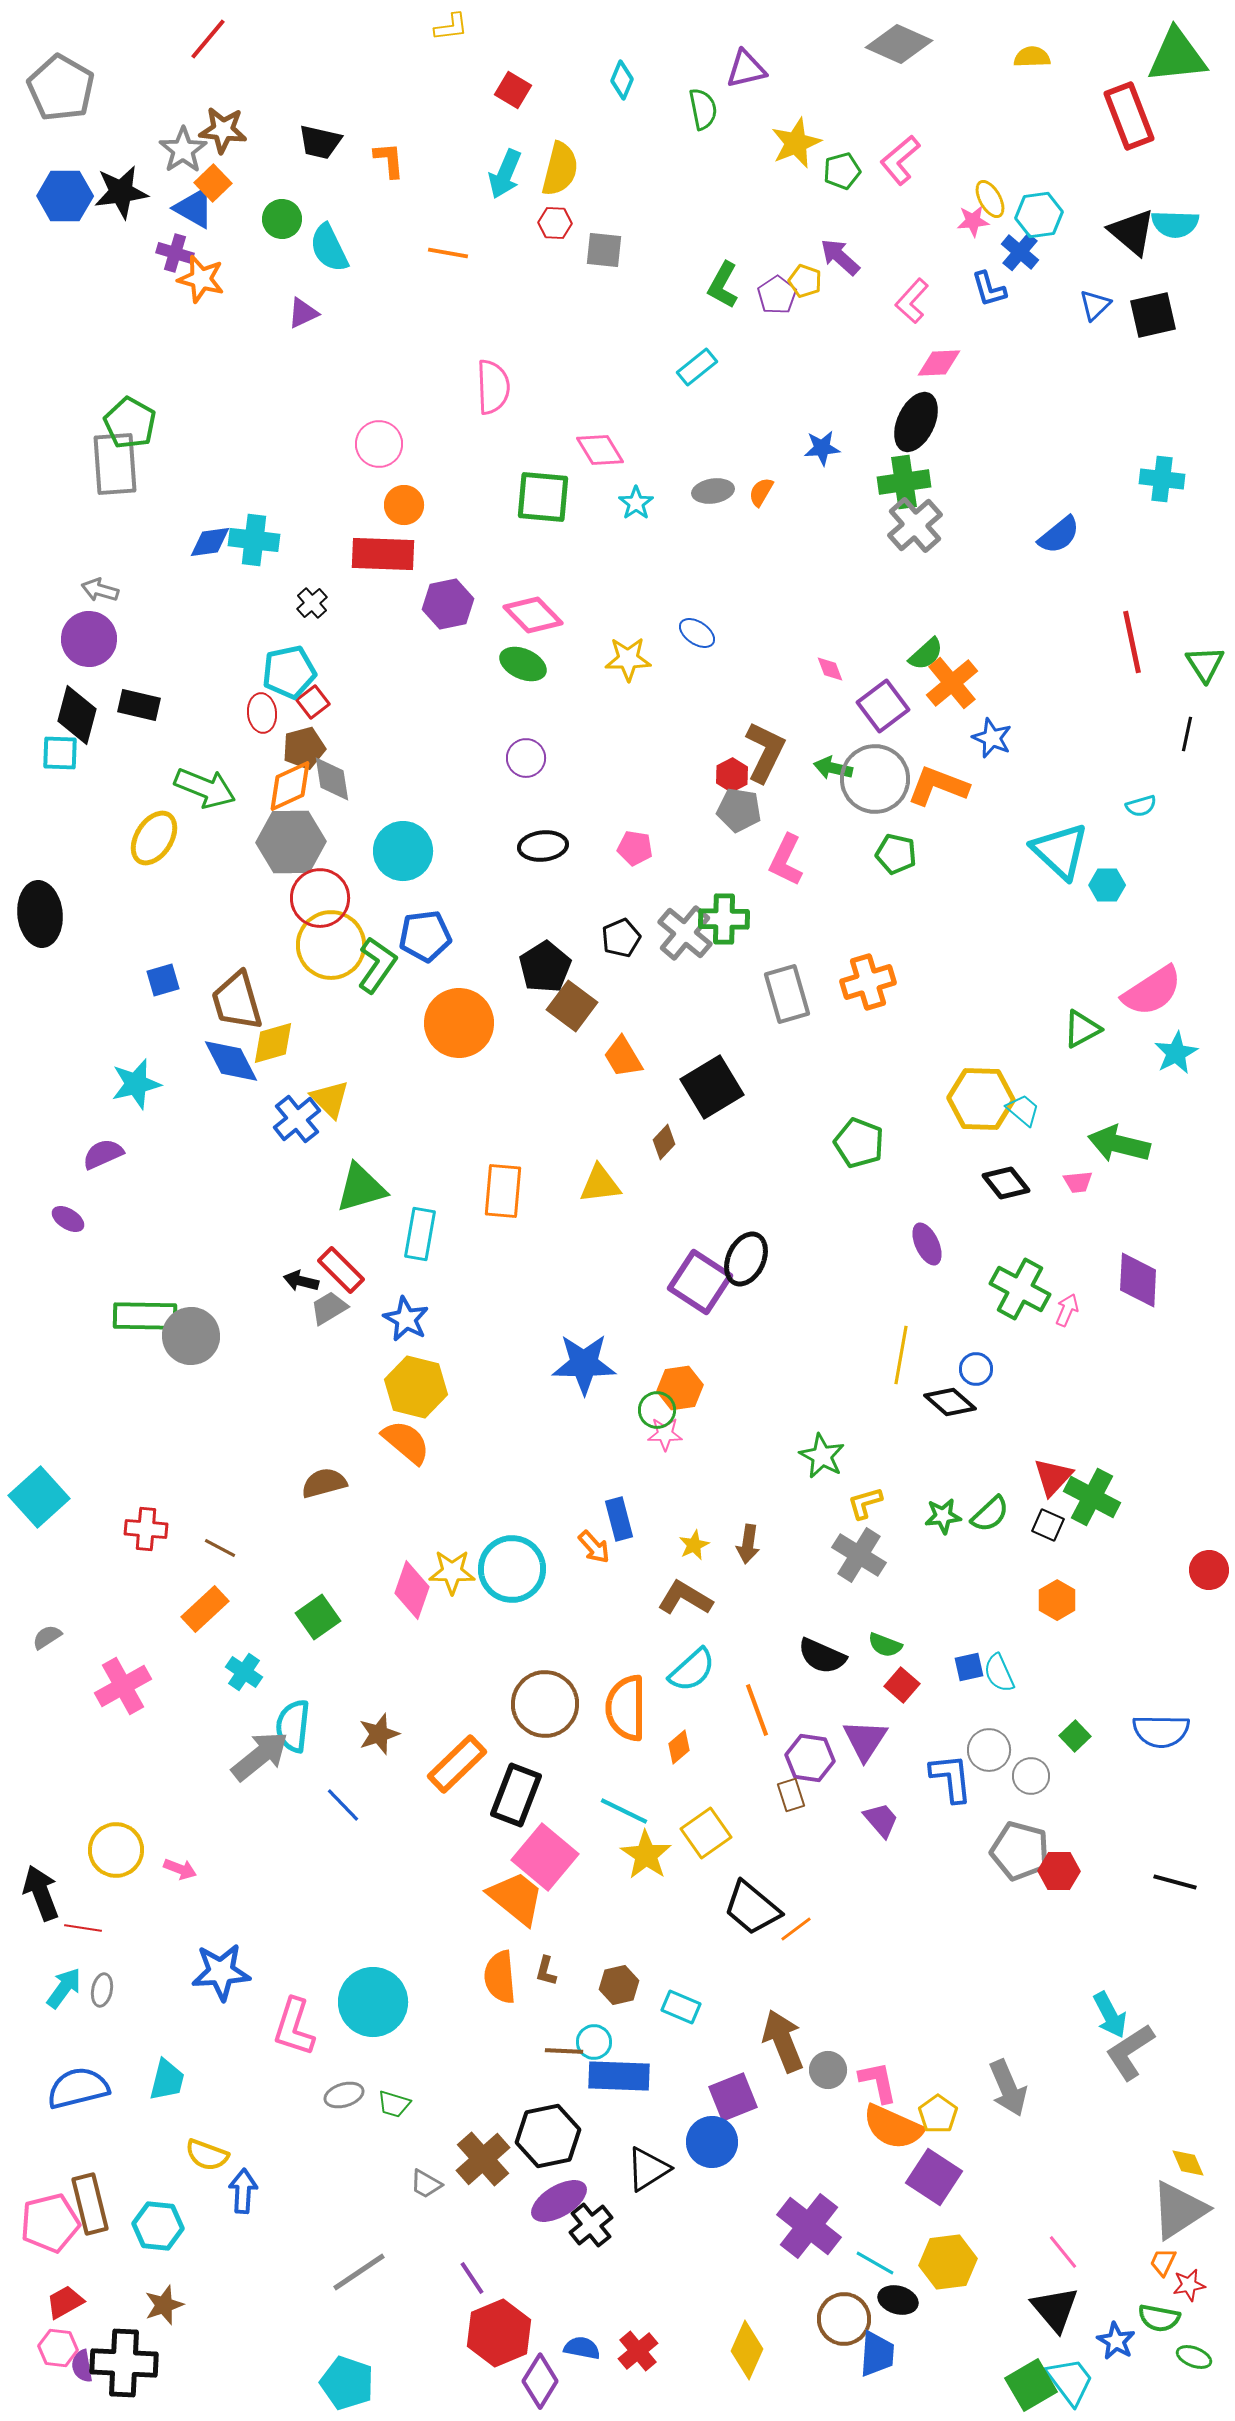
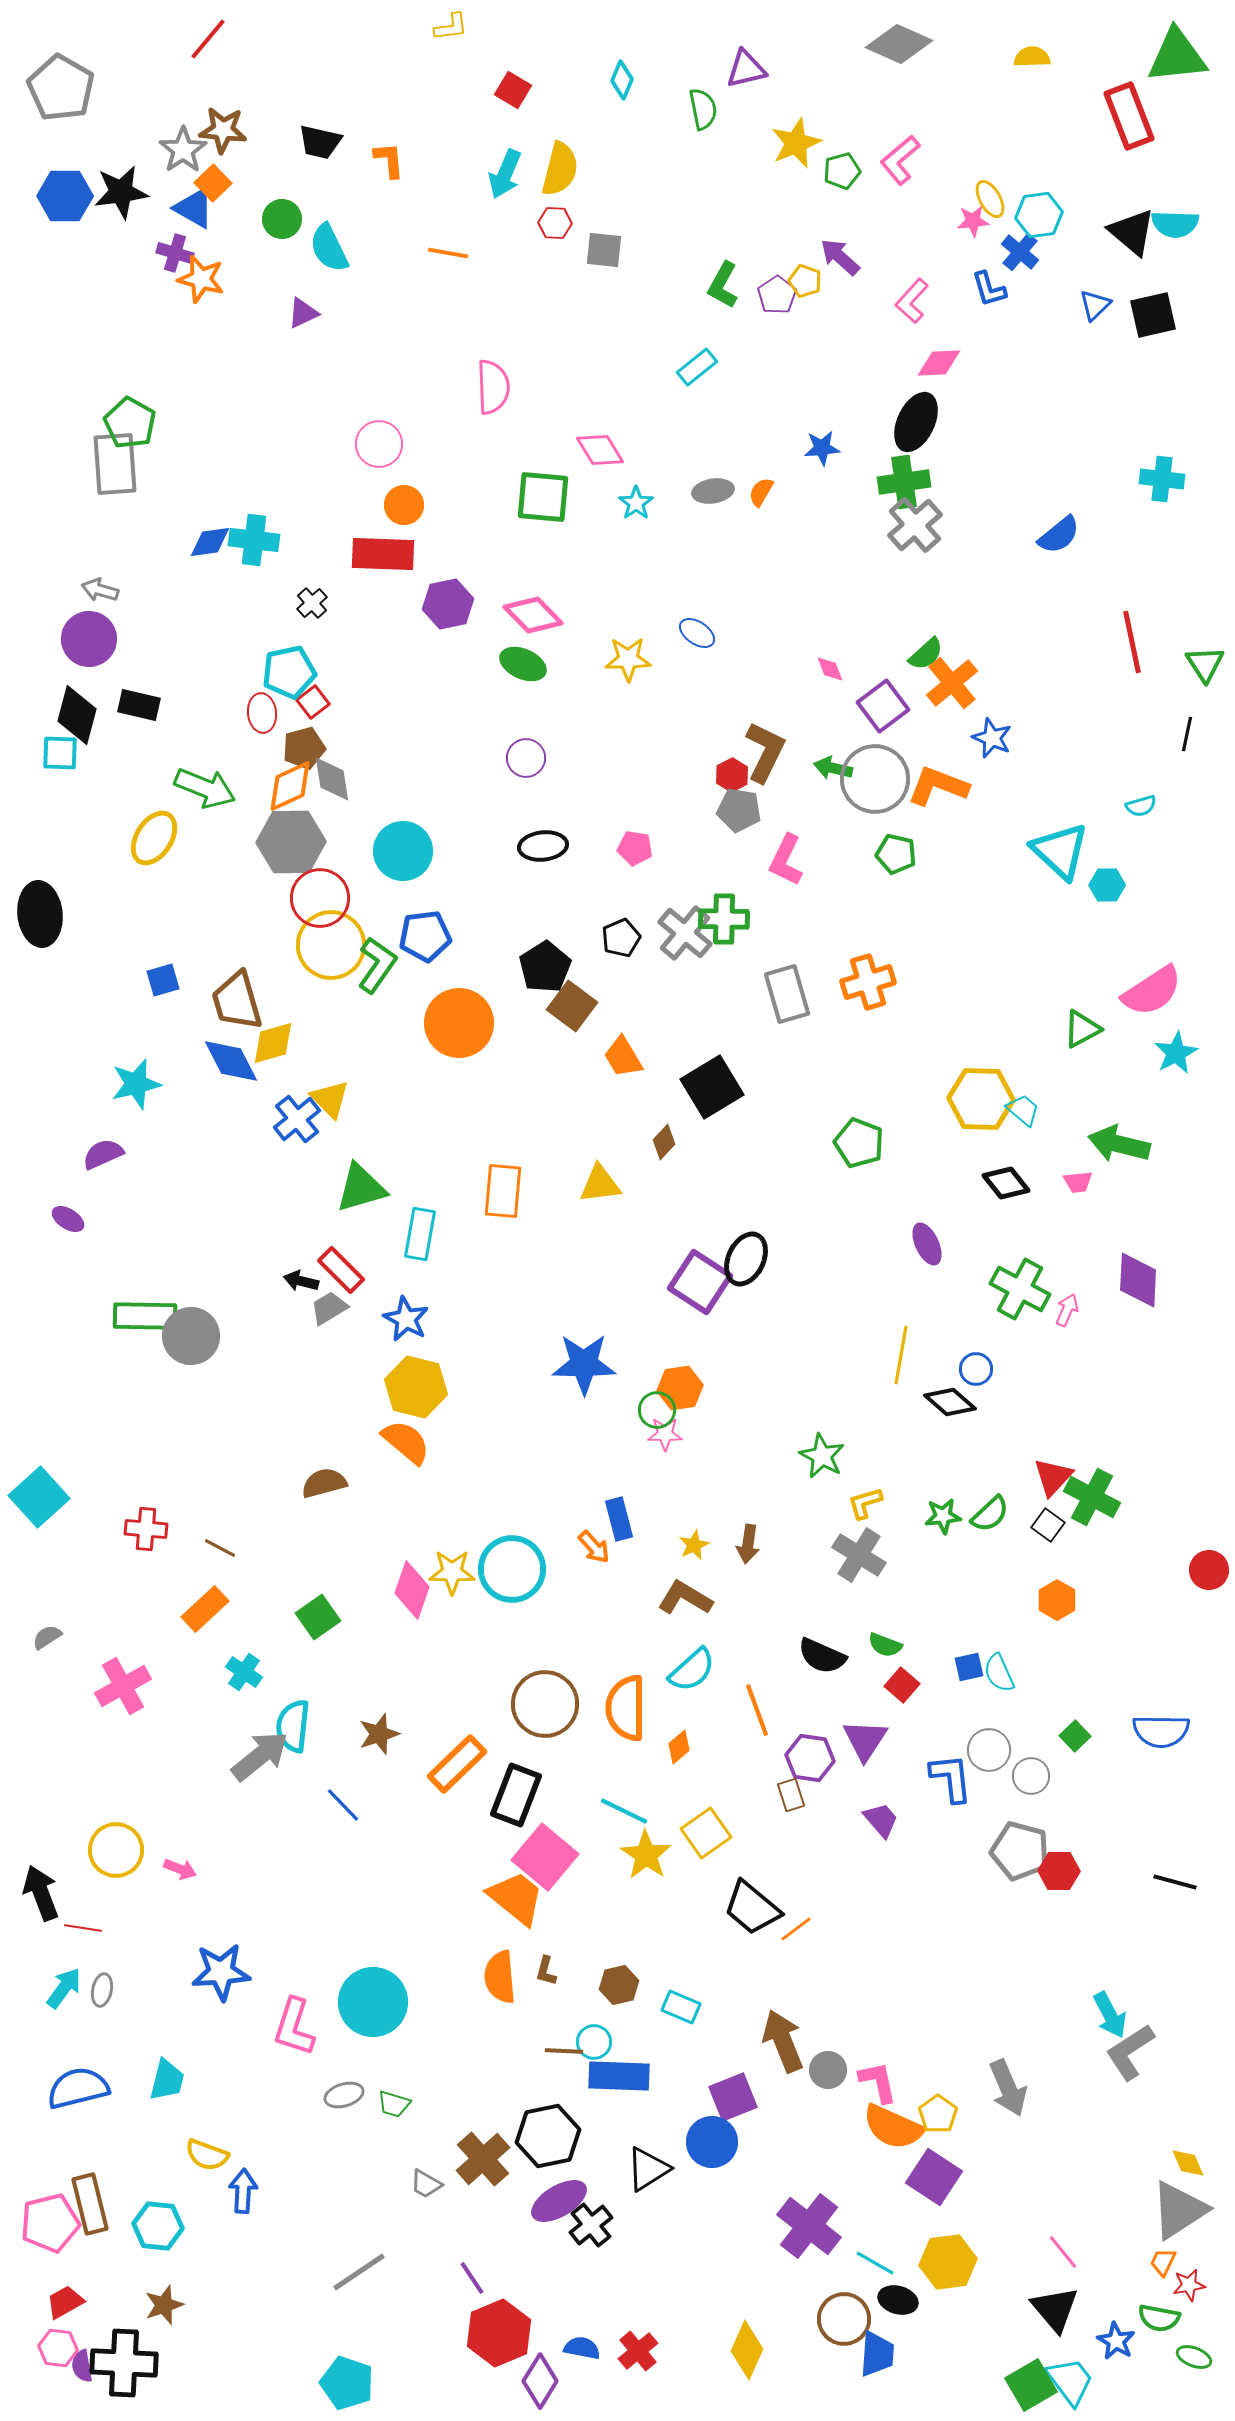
black square at (1048, 1525): rotated 12 degrees clockwise
